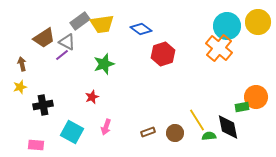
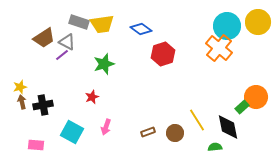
gray rectangle: moved 1 px left, 1 px down; rotated 54 degrees clockwise
brown arrow: moved 38 px down
green rectangle: rotated 32 degrees counterclockwise
green semicircle: moved 6 px right, 11 px down
